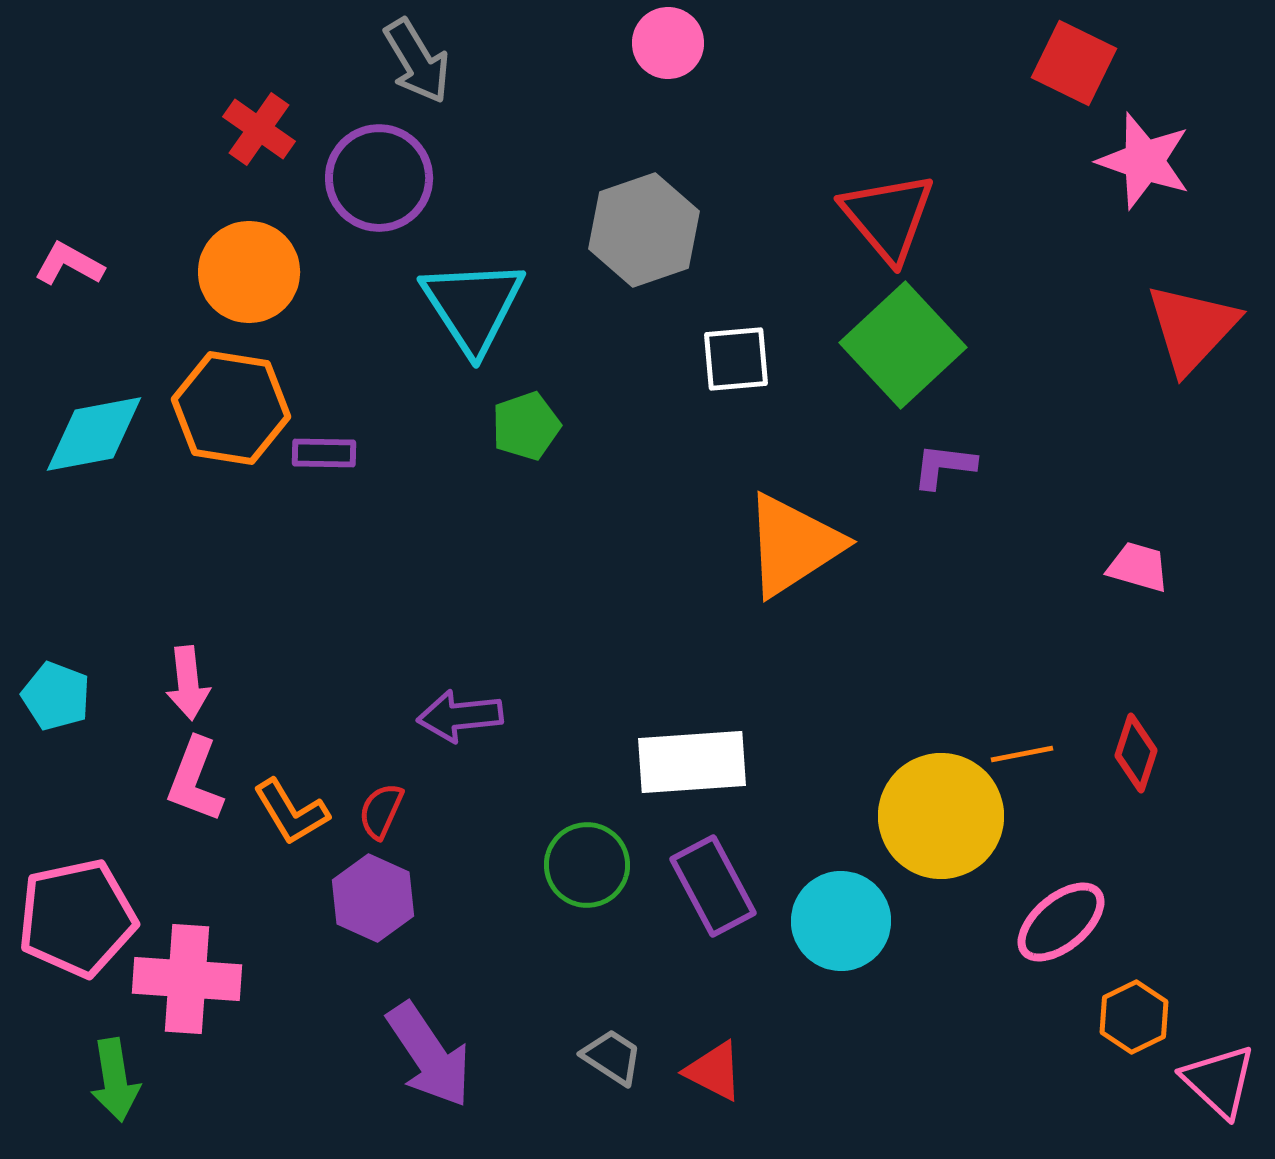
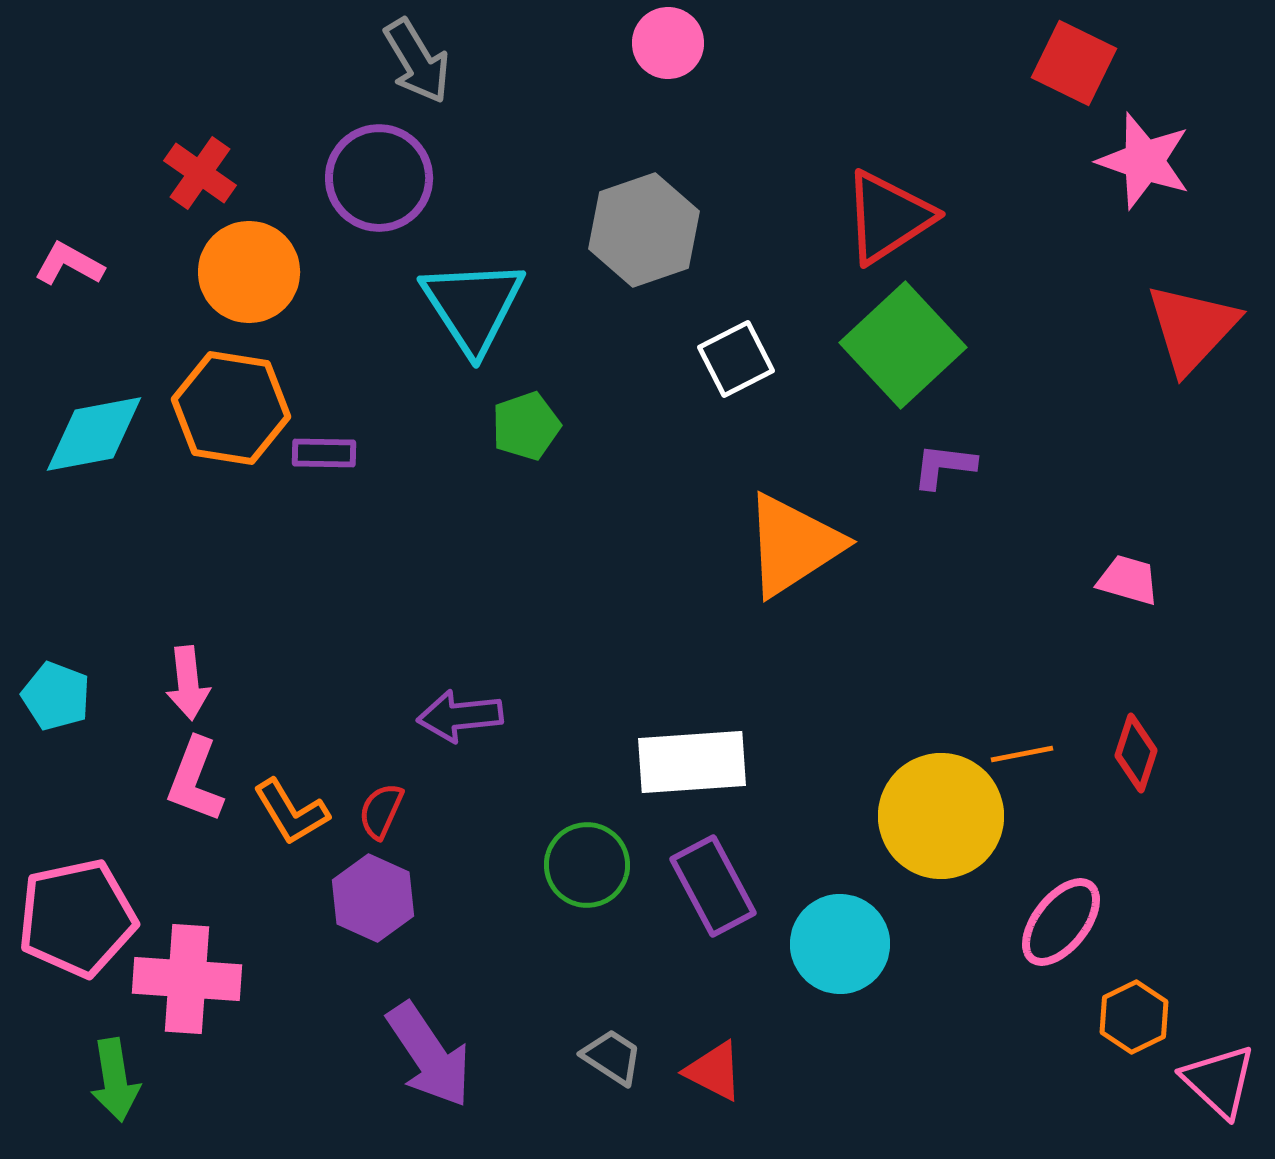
red cross at (259, 129): moved 59 px left, 44 px down
red triangle at (888, 217): rotated 37 degrees clockwise
white square at (736, 359): rotated 22 degrees counterclockwise
pink trapezoid at (1138, 567): moved 10 px left, 13 px down
cyan circle at (841, 921): moved 1 px left, 23 px down
pink ellipse at (1061, 922): rotated 12 degrees counterclockwise
